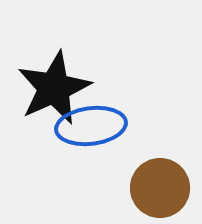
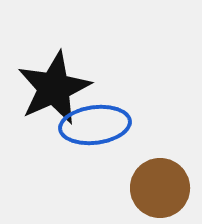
blue ellipse: moved 4 px right, 1 px up
